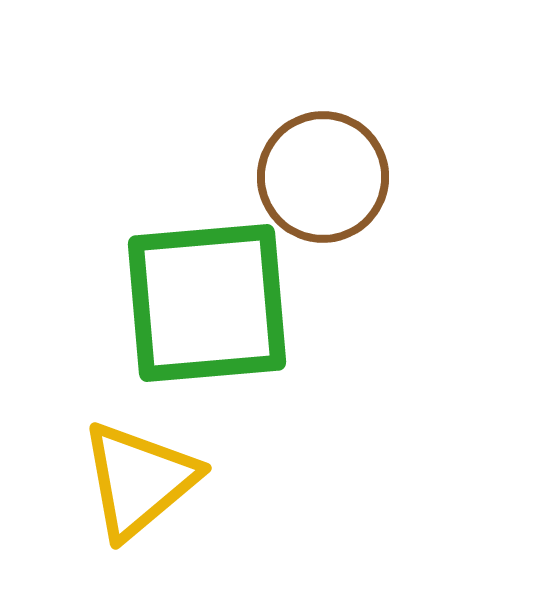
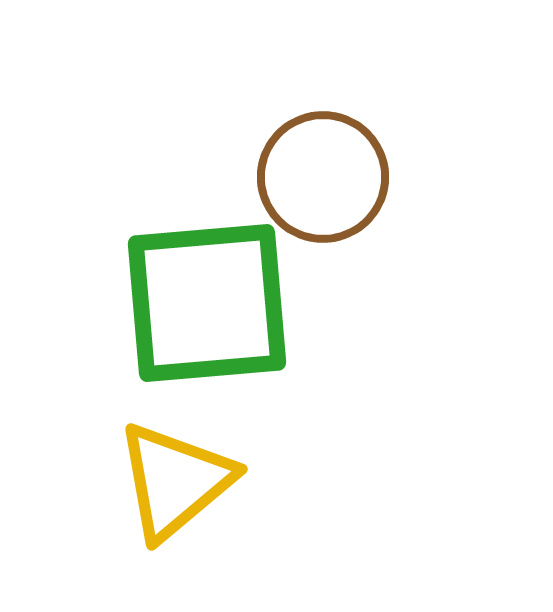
yellow triangle: moved 36 px right, 1 px down
